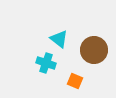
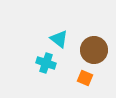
orange square: moved 10 px right, 3 px up
